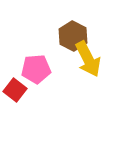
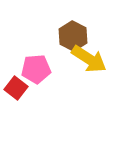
yellow arrow: moved 1 px right; rotated 30 degrees counterclockwise
red square: moved 1 px right, 2 px up
